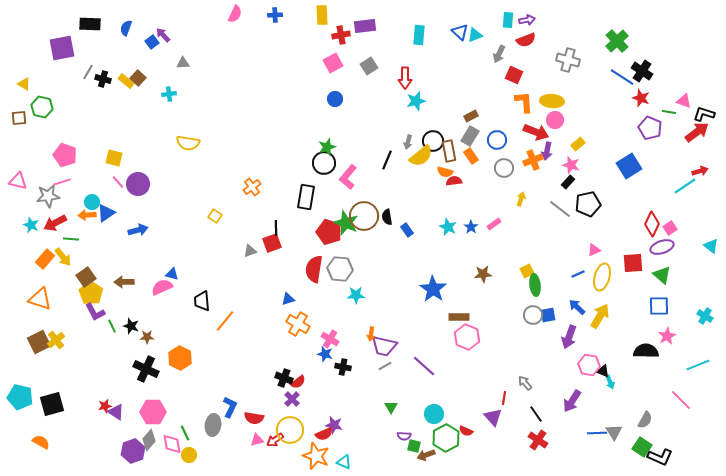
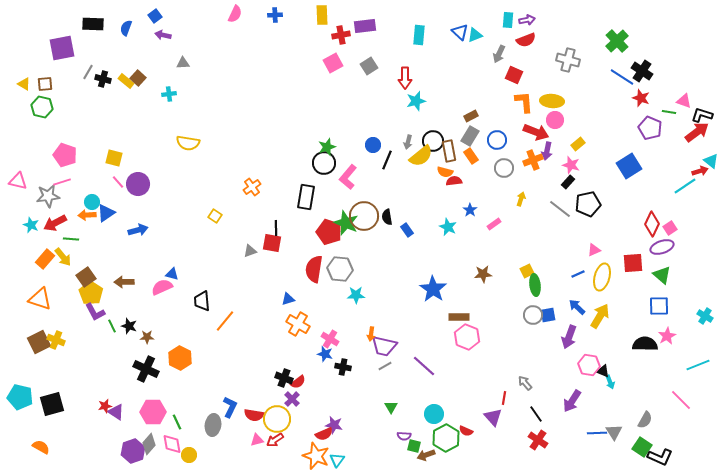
black rectangle at (90, 24): moved 3 px right
purple arrow at (163, 35): rotated 35 degrees counterclockwise
blue square at (152, 42): moved 3 px right, 26 px up
blue circle at (335, 99): moved 38 px right, 46 px down
black L-shape at (704, 114): moved 2 px left, 1 px down
brown square at (19, 118): moved 26 px right, 34 px up
blue star at (471, 227): moved 1 px left, 17 px up
red square at (272, 243): rotated 30 degrees clockwise
cyan triangle at (711, 246): moved 85 px up
black star at (131, 326): moved 2 px left
yellow cross at (56, 340): rotated 30 degrees counterclockwise
black semicircle at (646, 351): moved 1 px left, 7 px up
red semicircle at (254, 418): moved 3 px up
yellow circle at (290, 430): moved 13 px left, 11 px up
green line at (185, 433): moved 8 px left, 11 px up
gray diamond at (149, 440): moved 4 px down
orange semicircle at (41, 442): moved 5 px down
cyan triangle at (344, 462): moved 7 px left, 2 px up; rotated 42 degrees clockwise
